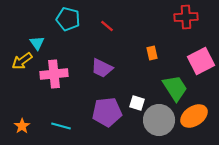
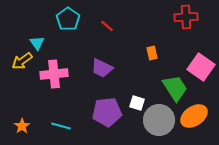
cyan pentagon: rotated 20 degrees clockwise
pink square: moved 6 px down; rotated 28 degrees counterclockwise
